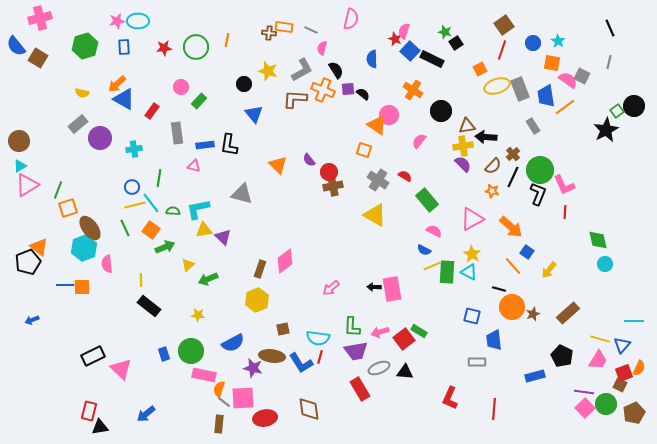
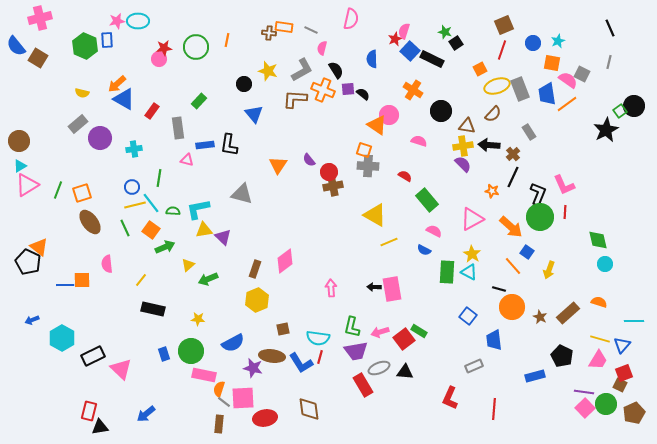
brown square at (504, 25): rotated 12 degrees clockwise
red star at (395, 39): rotated 24 degrees clockwise
cyan star at (558, 41): rotated 16 degrees clockwise
green hexagon at (85, 46): rotated 20 degrees counterclockwise
blue rectangle at (124, 47): moved 17 px left, 7 px up
gray square at (582, 76): moved 2 px up
pink circle at (181, 87): moved 22 px left, 28 px up
blue trapezoid at (546, 96): moved 1 px right, 2 px up
orange line at (565, 107): moved 2 px right, 3 px up
green square at (617, 111): moved 3 px right
brown triangle at (467, 126): rotated 18 degrees clockwise
gray rectangle at (533, 126): moved 4 px left, 6 px down
gray rectangle at (177, 133): moved 1 px right, 5 px up
black arrow at (486, 137): moved 3 px right, 8 px down
pink semicircle at (419, 141): rotated 70 degrees clockwise
orange triangle at (278, 165): rotated 18 degrees clockwise
pink triangle at (194, 166): moved 7 px left, 6 px up
brown semicircle at (493, 166): moved 52 px up
green circle at (540, 170): moved 47 px down
gray cross at (378, 180): moved 10 px left, 14 px up; rotated 30 degrees counterclockwise
orange square at (68, 208): moved 14 px right, 15 px up
brown ellipse at (90, 228): moved 6 px up
cyan hexagon at (84, 248): moved 22 px left, 90 px down; rotated 10 degrees counterclockwise
black pentagon at (28, 262): rotated 25 degrees counterclockwise
yellow line at (432, 266): moved 43 px left, 24 px up
brown rectangle at (260, 269): moved 5 px left
yellow arrow at (549, 270): rotated 18 degrees counterclockwise
yellow line at (141, 280): rotated 40 degrees clockwise
orange square at (82, 287): moved 7 px up
pink arrow at (331, 288): rotated 126 degrees clockwise
black rectangle at (149, 306): moved 4 px right, 3 px down; rotated 25 degrees counterclockwise
brown star at (533, 314): moved 7 px right, 3 px down; rotated 24 degrees counterclockwise
yellow star at (198, 315): moved 4 px down
blue square at (472, 316): moved 4 px left; rotated 24 degrees clockwise
green L-shape at (352, 327): rotated 10 degrees clockwise
gray rectangle at (477, 362): moved 3 px left, 4 px down; rotated 24 degrees counterclockwise
orange semicircle at (639, 368): moved 40 px left, 66 px up; rotated 98 degrees counterclockwise
red rectangle at (360, 389): moved 3 px right, 4 px up
